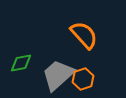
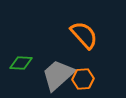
green diamond: rotated 15 degrees clockwise
orange hexagon: rotated 15 degrees clockwise
